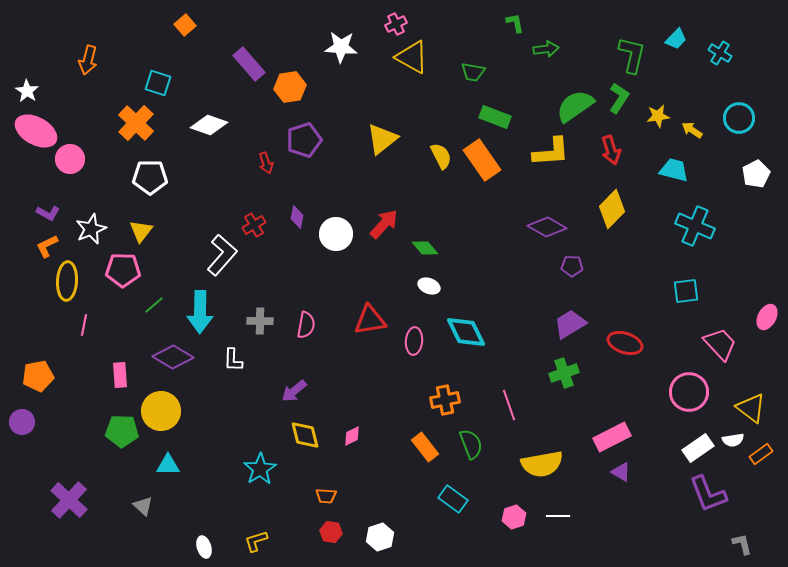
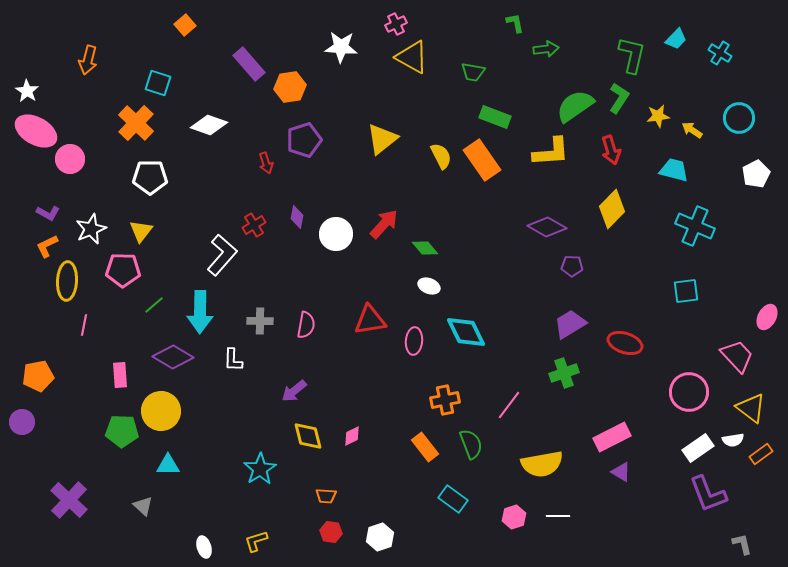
pink trapezoid at (720, 344): moved 17 px right, 12 px down
pink line at (509, 405): rotated 56 degrees clockwise
yellow diamond at (305, 435): moved 3 px right, 1 px down
